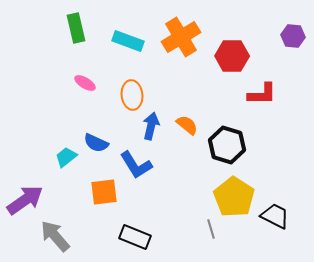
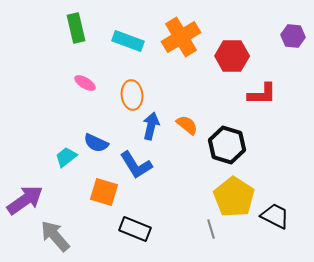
orange square: rotated 24 degrees clockwise
black rectangle: moved 8 px up
